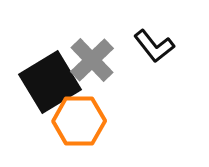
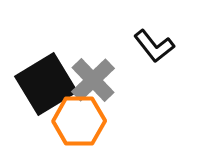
gray cross: moved 1 px right, 20 px down
black square: moved 4 px left, 2 px down
